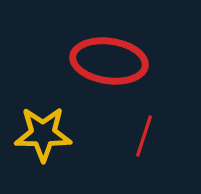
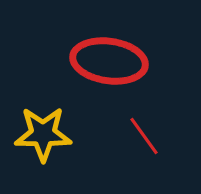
red line: rotated 54 degrees counterclockwise
